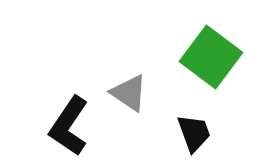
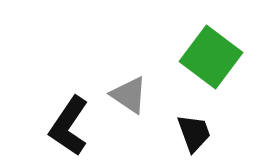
gray triangle: moved 2 px down
